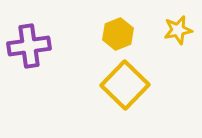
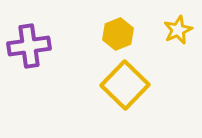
yellow star: rotated 12 degrees counterclockwise
